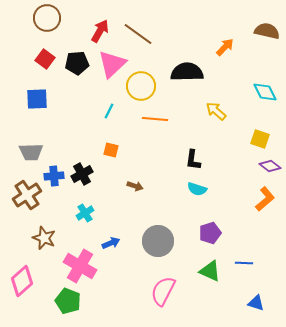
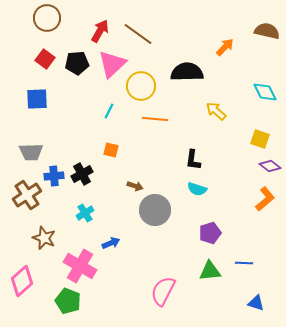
gray circle: moved 3 px left, 31 px up
green triangle: rotated 30 degrees counterclockwise
